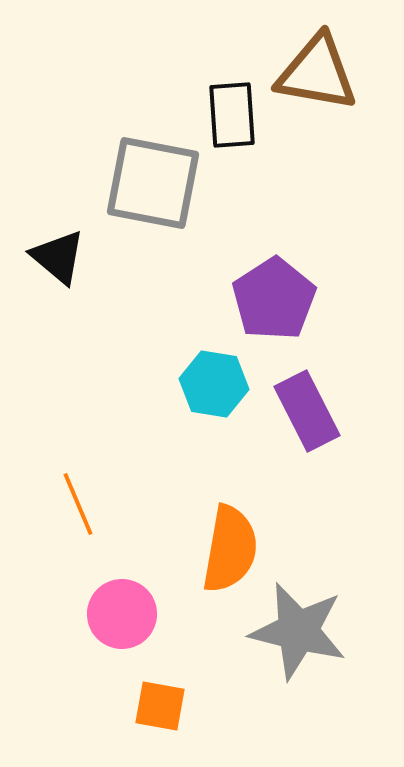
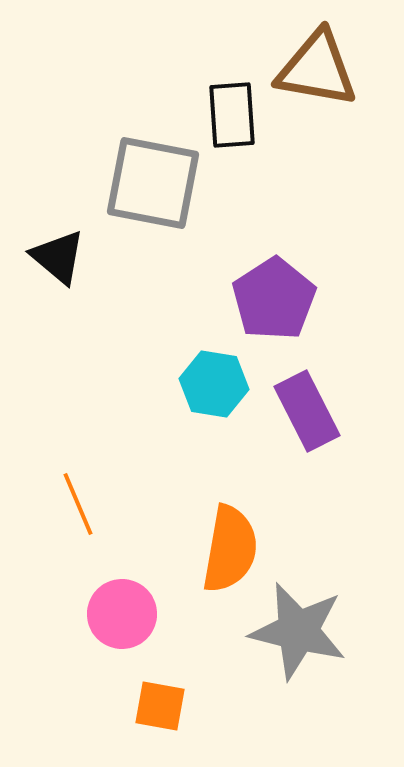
brown triangle: moved 4 px up
